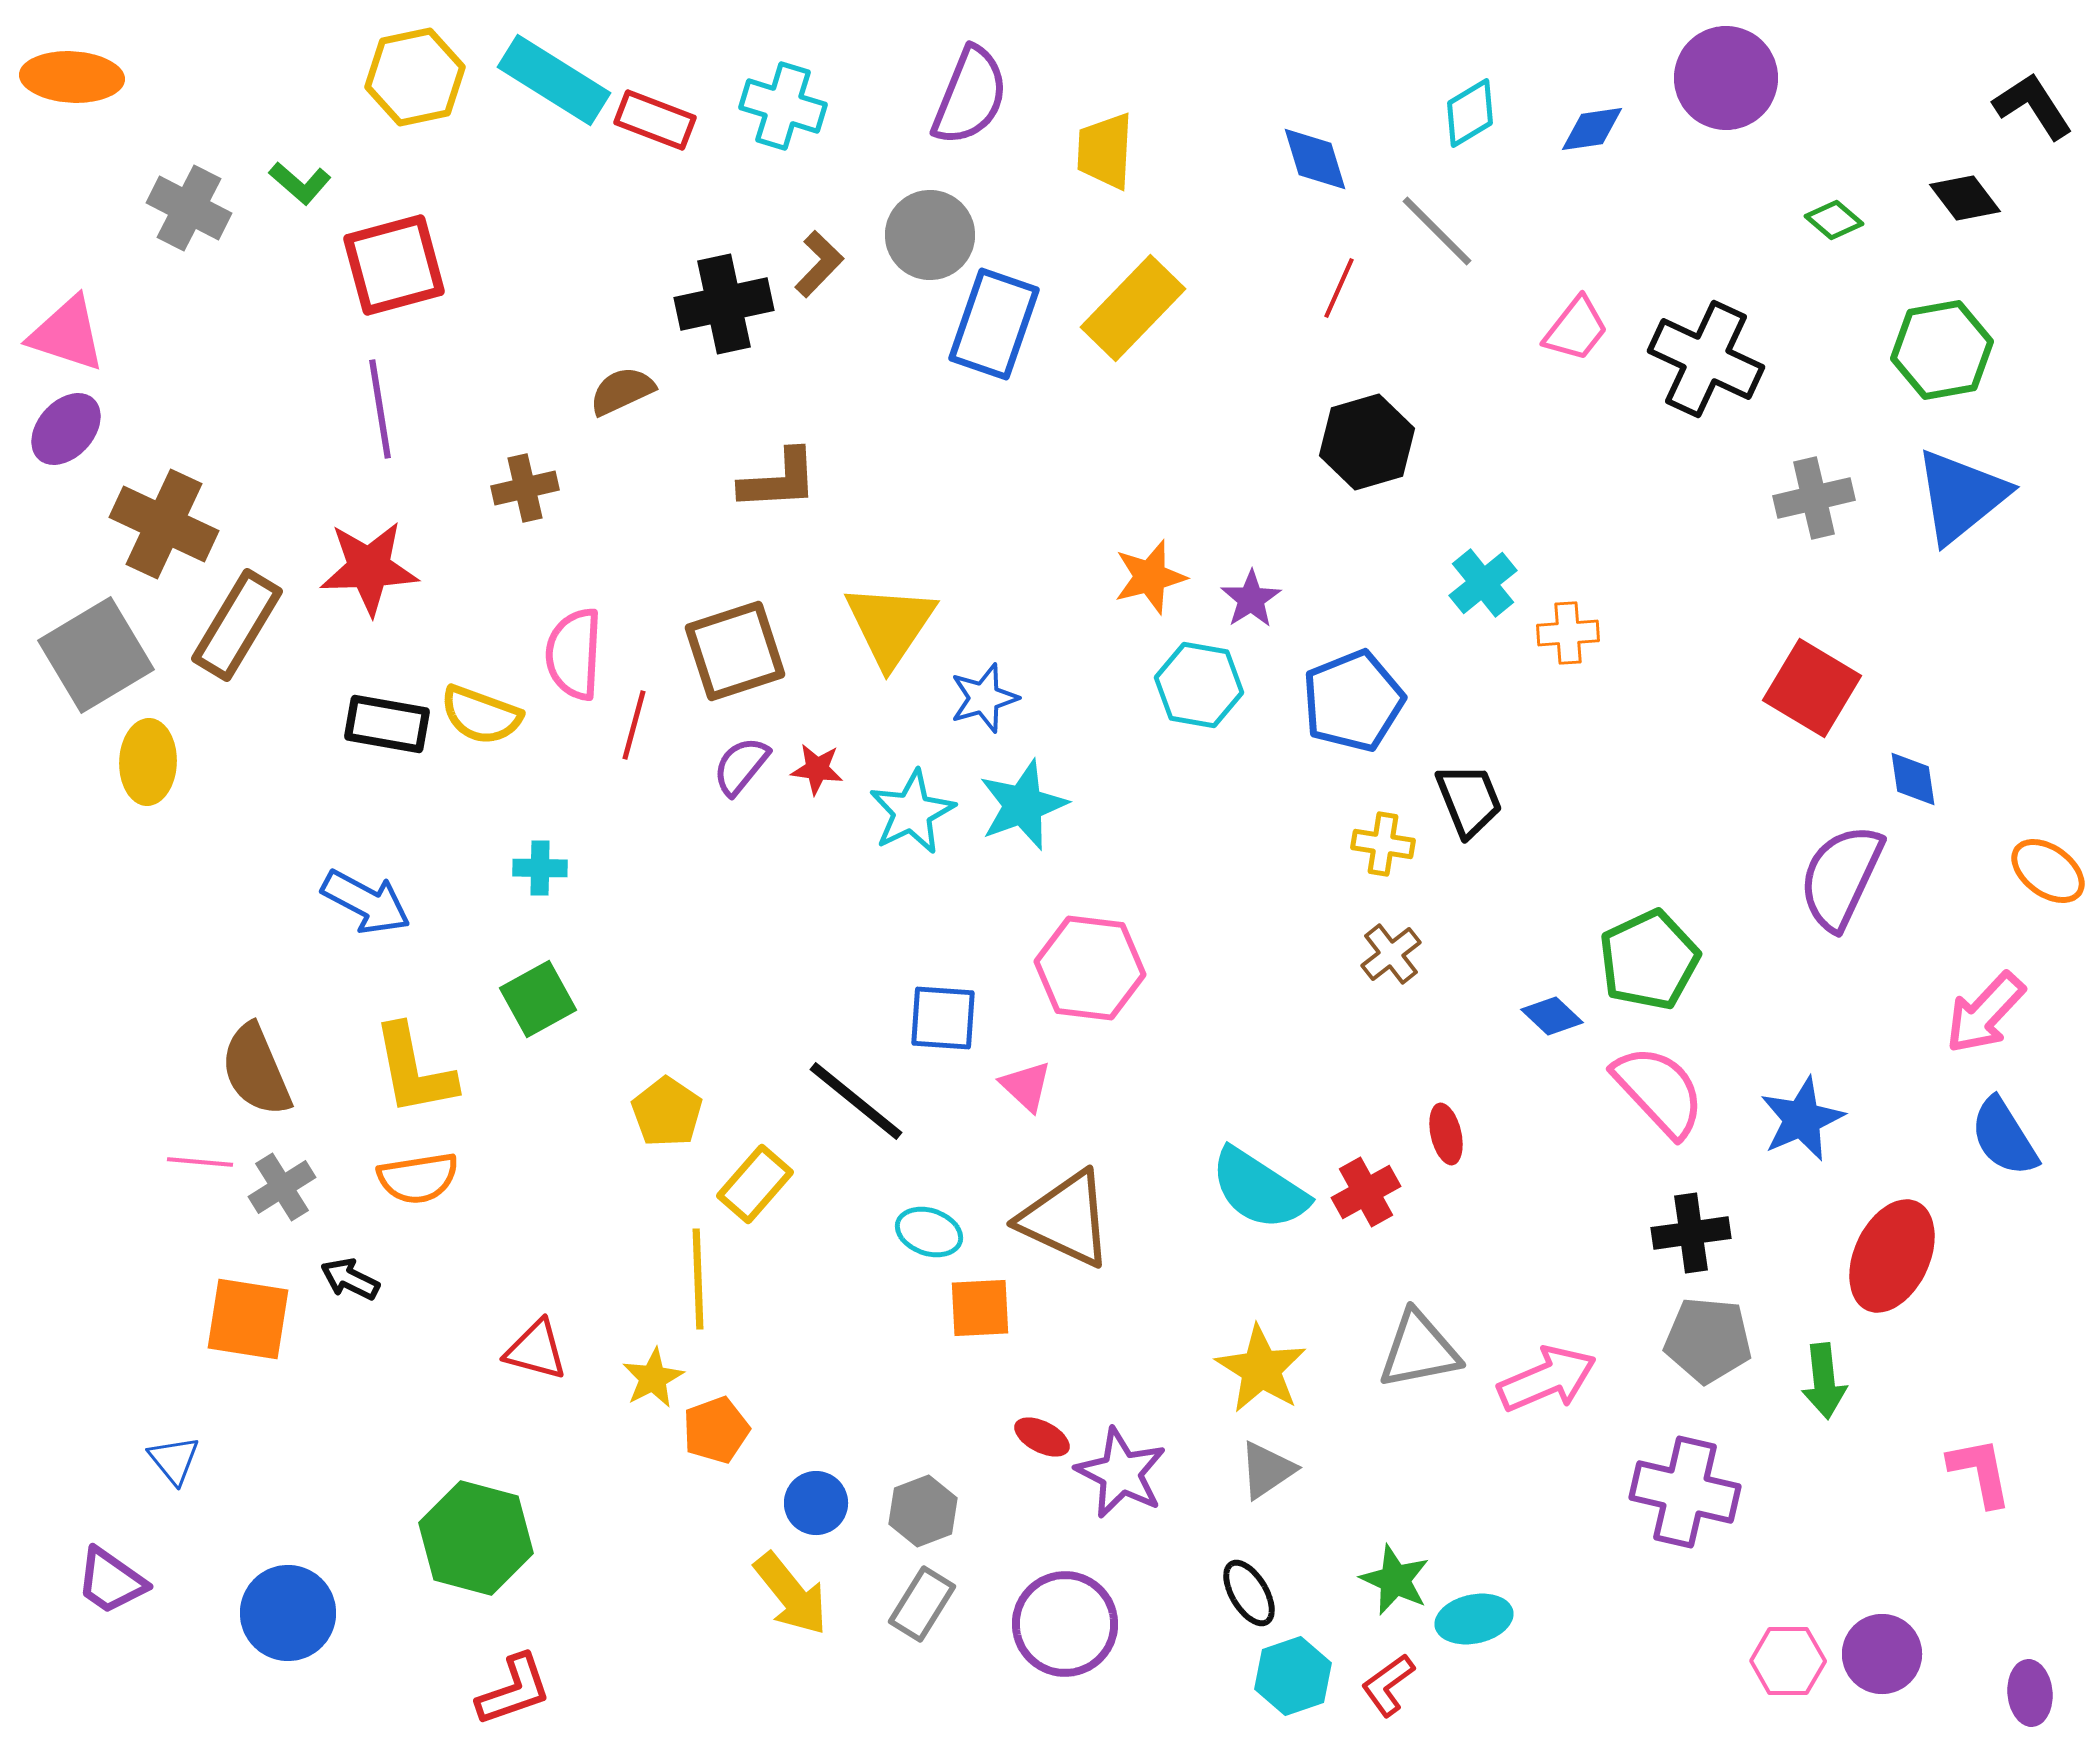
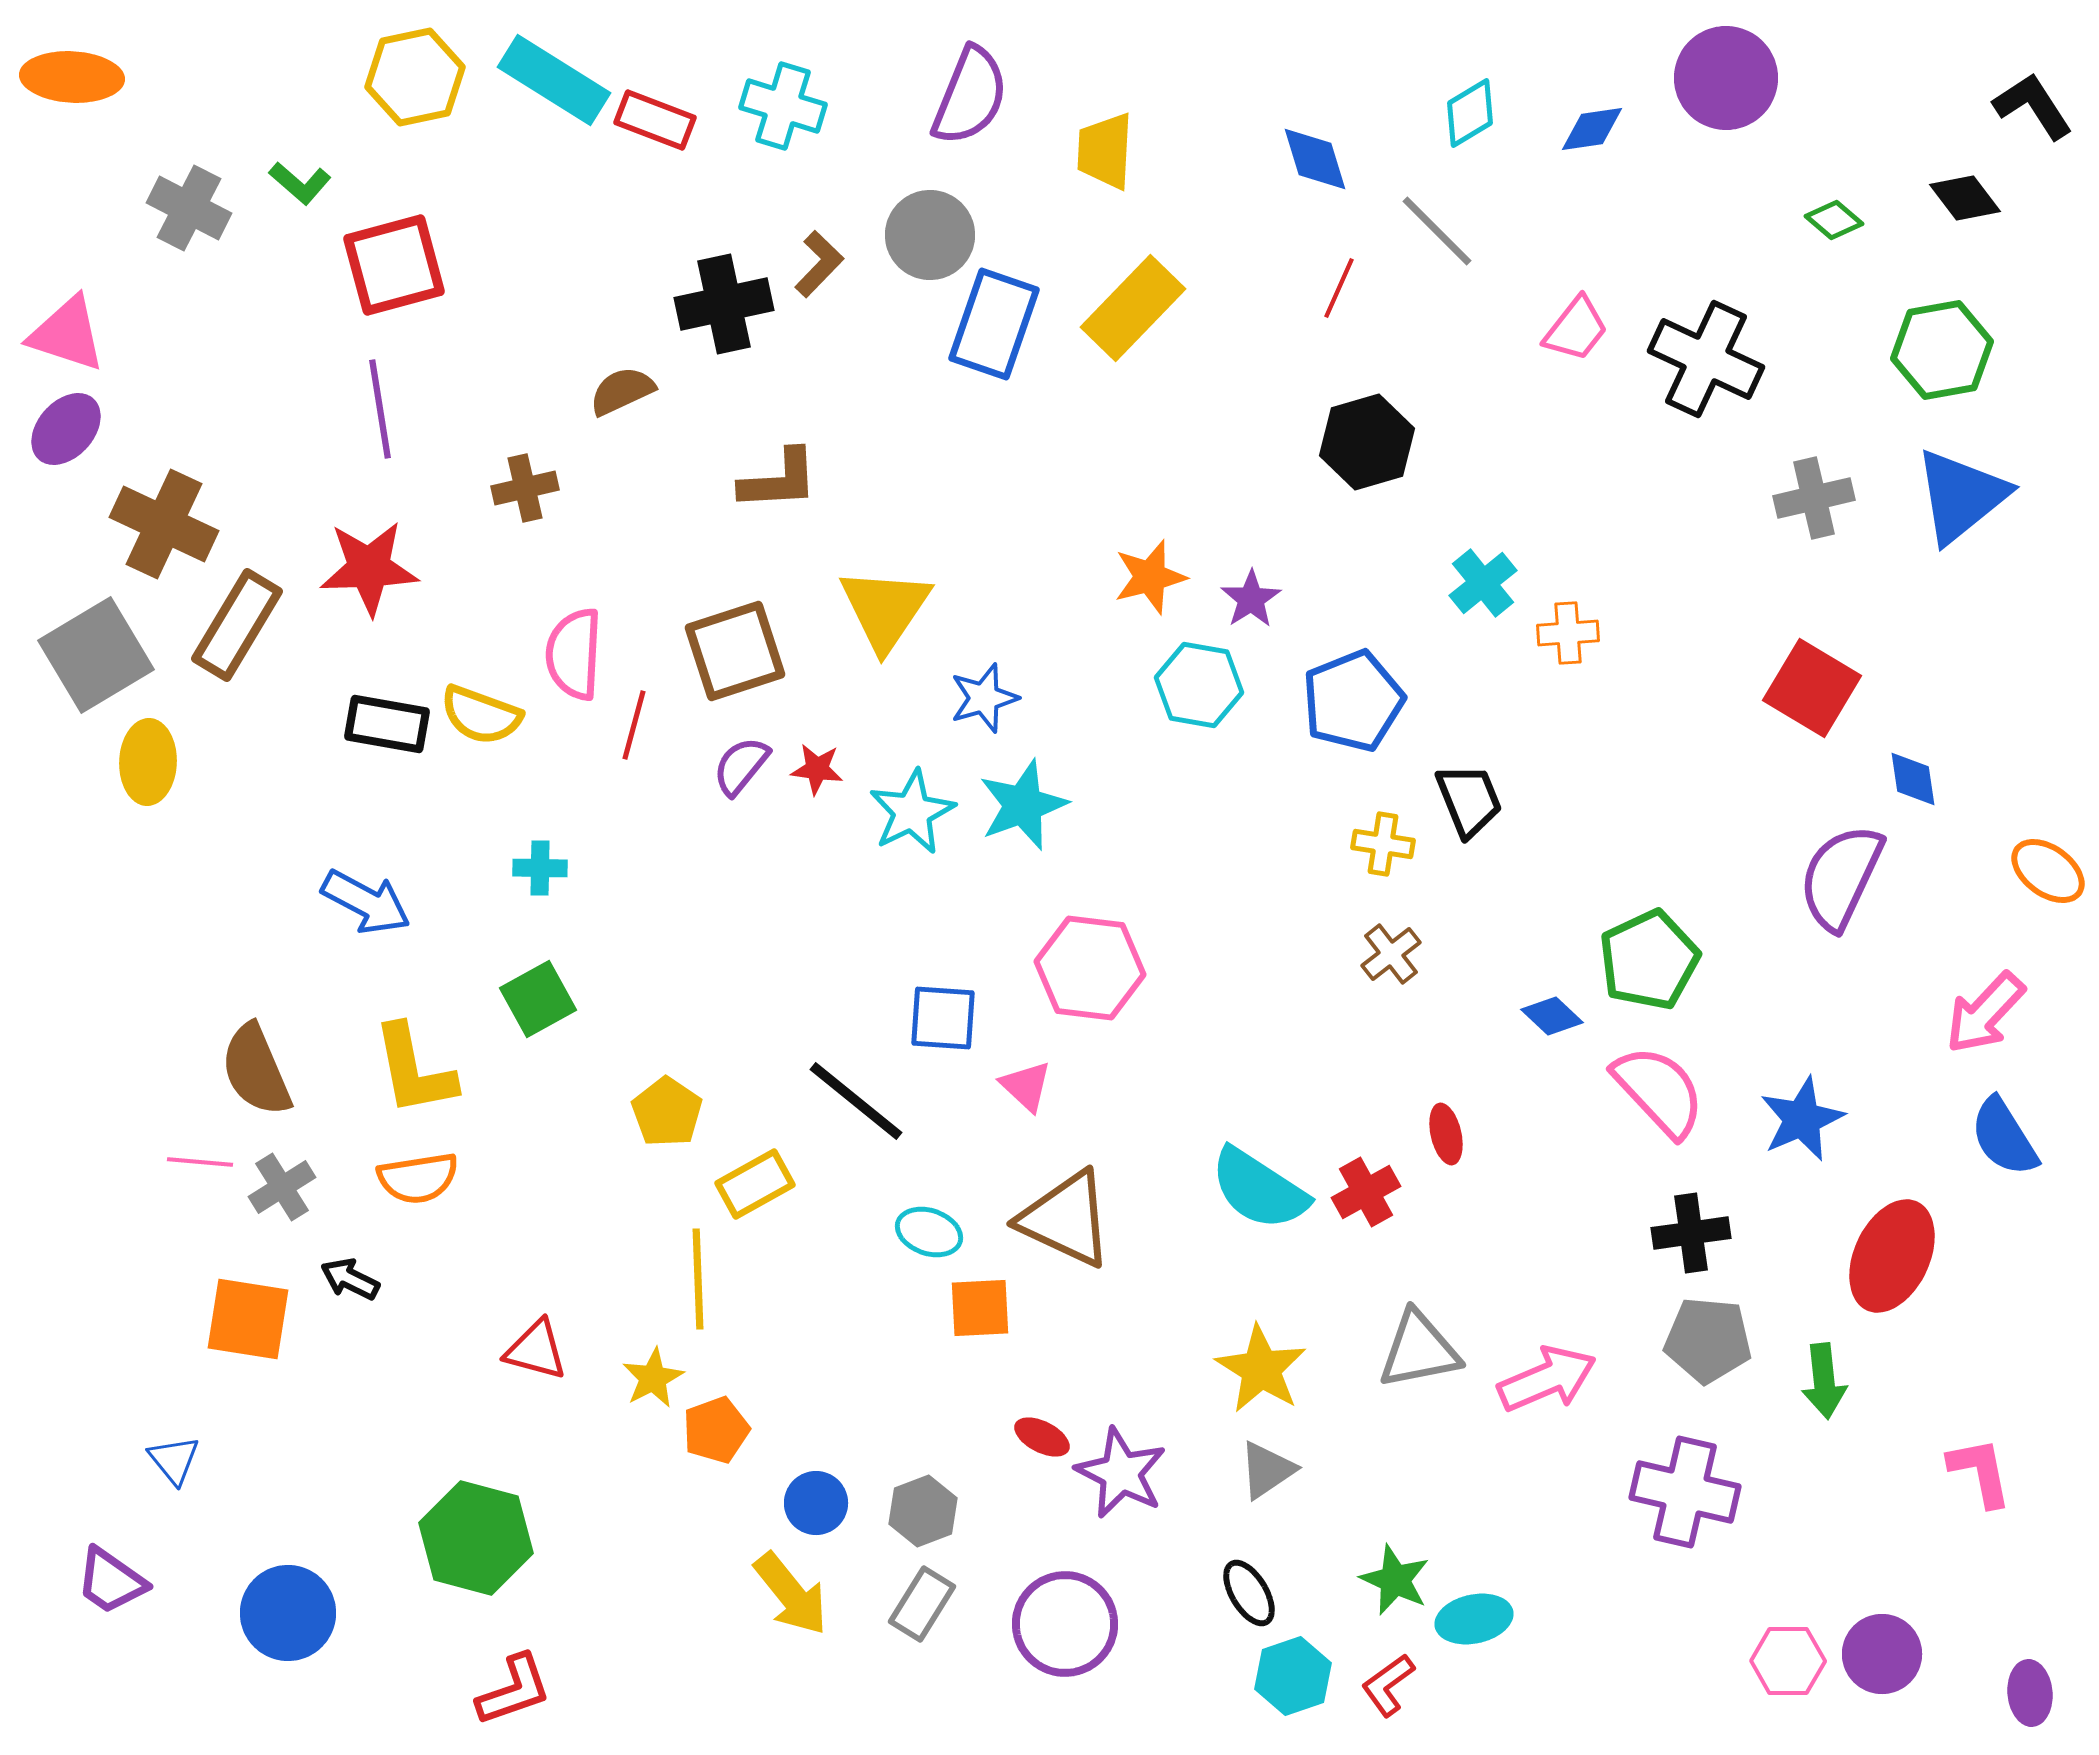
yellow triangle at (890, 625): moved 5 px left, 16 px up
yellow rectangle at (755, 1184): rotated 20 degrees clockwise
